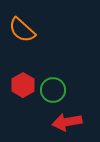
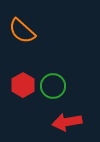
orange semicircle: moved 1 px down
green circle: moved 4 px up
